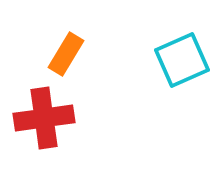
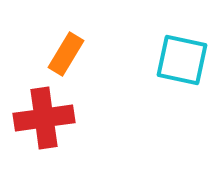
cyan square: rotated 36 degrees clockwise
